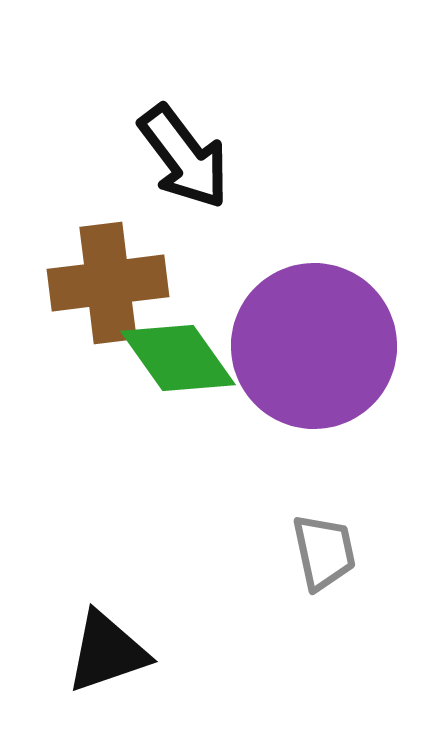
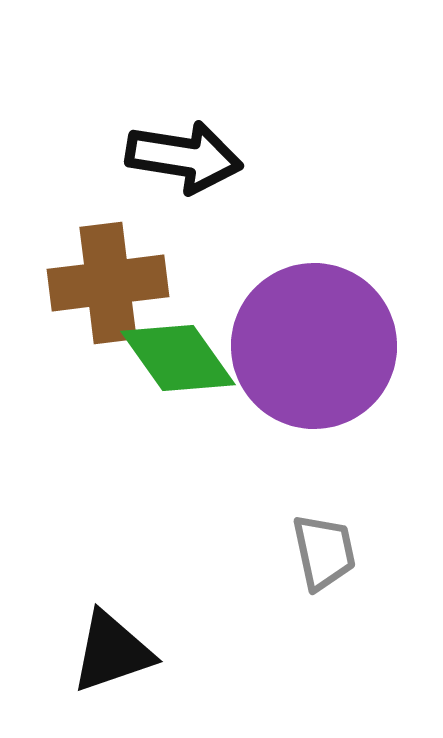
black arrow: rotated 44 degrees counterclockwise
black triangle: moved 5 px right
